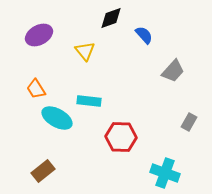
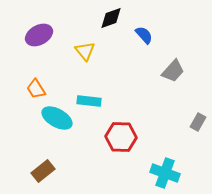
gray rectangle: moved 9 px right
